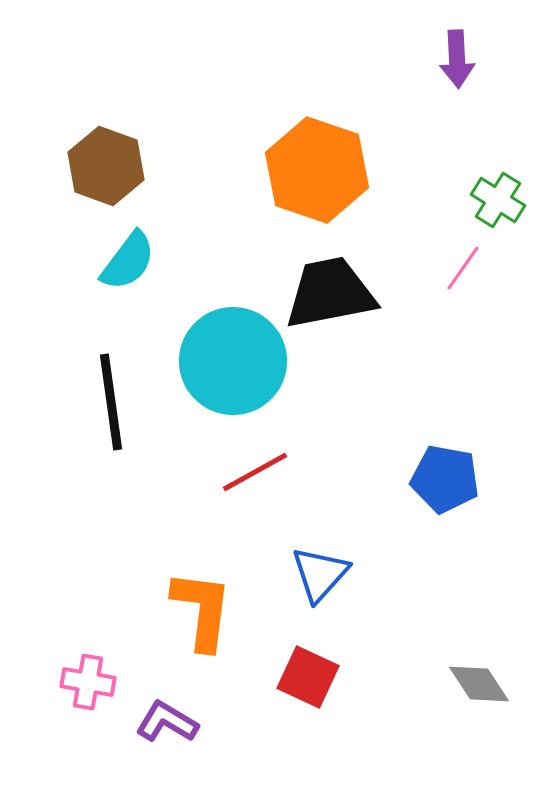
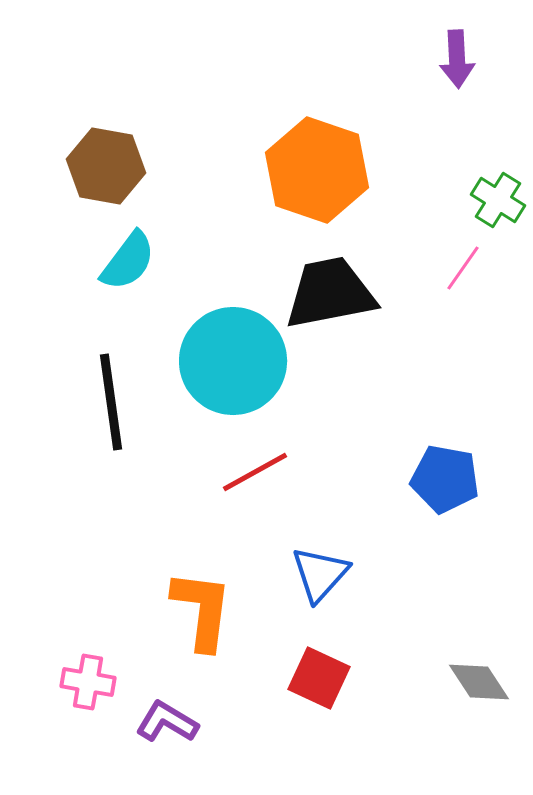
brown hexagon: rotated 10 degrees counterclockwise
red square: moved 11 px right, 1 px down
gray diamond: moved 2 px up
